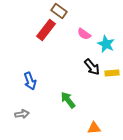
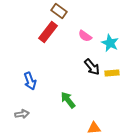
red rectangle: moved 2 px right, 2 px down
pink semicircle: moved 1 px right, 2 px down
cyan star: moved 4 px right, 1 px up
